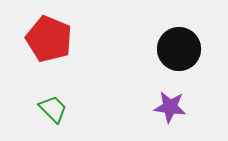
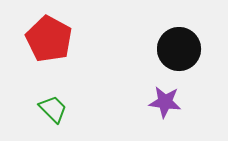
red pentagon: rotated 6 degrees clockwise
purple star: moved 5 px left, 5 px up
